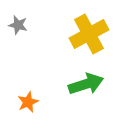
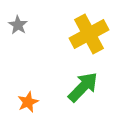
gray star: rotated 18 degrees clockwise
green arrow: moved 3 px left, 3 px down; rotated 28 degrees counterclockwise
